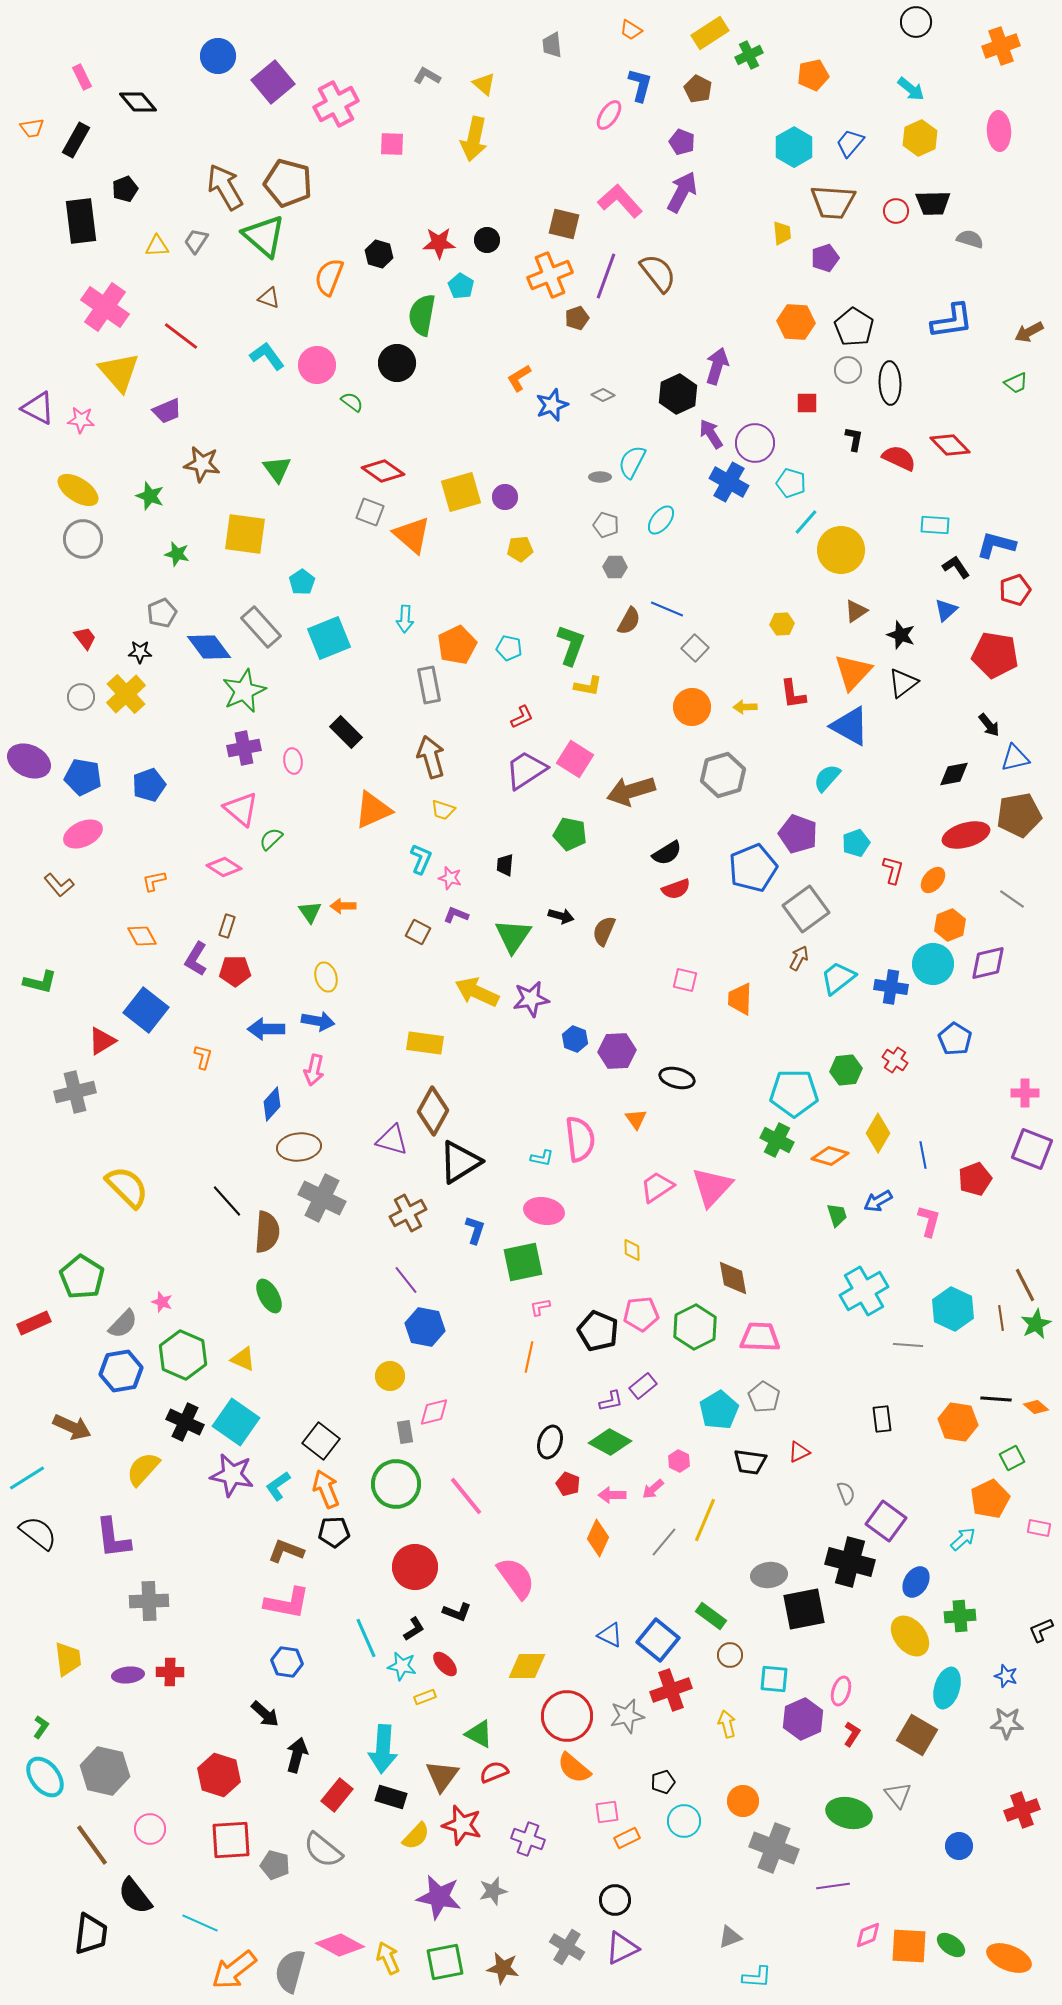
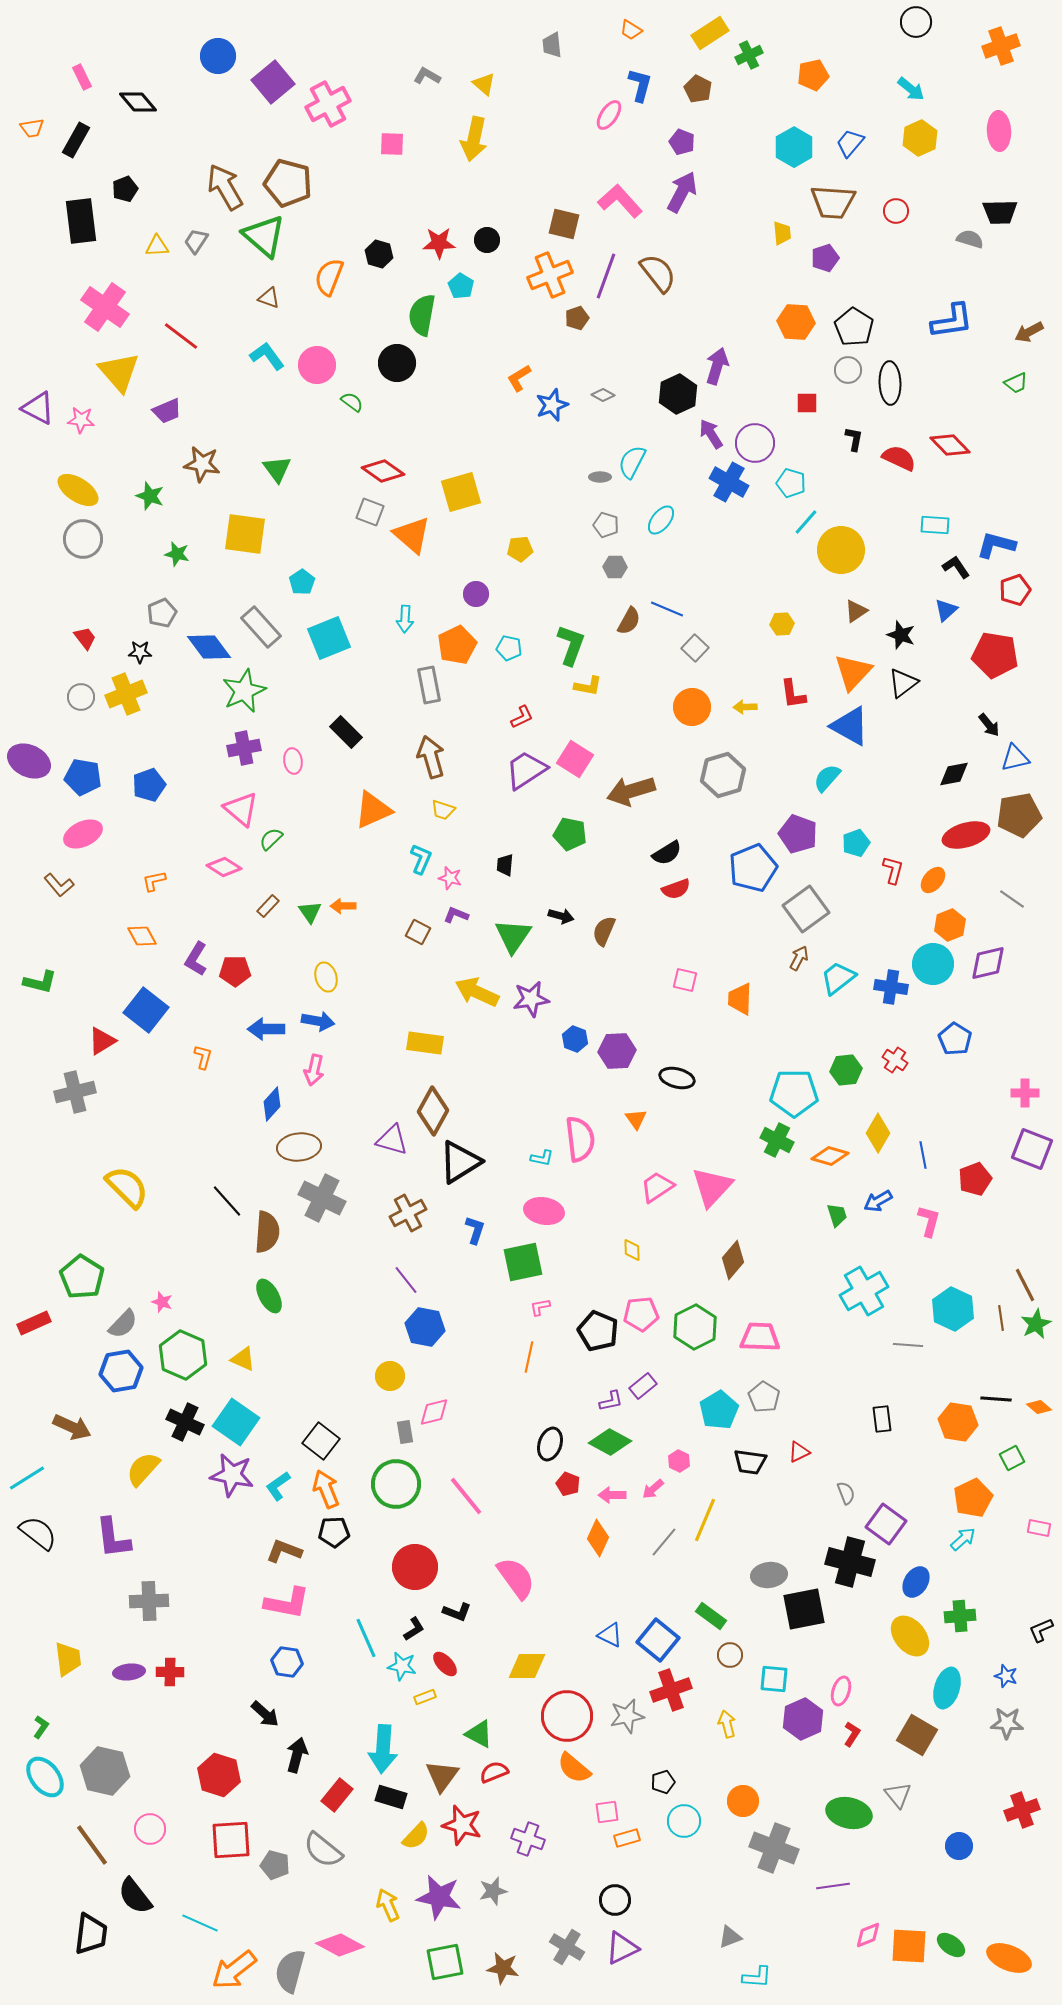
pink cross at (336, 104): moved 8 px left
black trapezoid at (933, 203): moved 67 px right, 9 px down
purple circle at (505, 497): moved 29 px left, 97 px down
yellow cross at (126, 694): rotated 21 degrees clockwise
brown rectangle at (227, 926): moved 41 px right, 20 px up; rotated 25 degrees clockwise
brown diamond at (733, 1278): moved 18 px up; rotated 51 degrees clockwise
orange diamond at (1036, 1407): moved 3 px right
black ellipse at (550, 1442): moved 2 px down
orange pentagon at (990, 1499): moved 17 px left, 1 px up
purple square at (886, 1521): moved 3 px down
brown L-shape at (286, 1551): moved 2 px left
purple ellipse at (128, 1675): moved 1 px right, 3 px up
orange rectangle at (627, 1838): rotated 10 degrees clockwise
yellow arrow at (388, 1958): moved 53 px up
